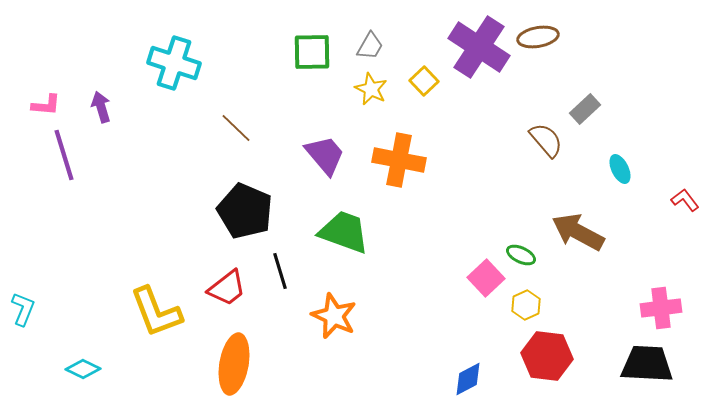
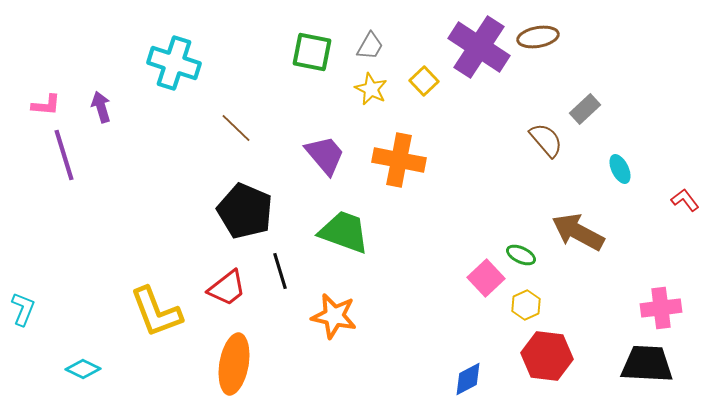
green square: rotated 12 degrees clockwise
orange star: rotated 12 degrees counterclockwise
